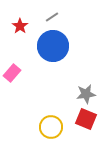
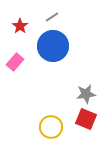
pink rectangle: moved 3 px right, 11 px up
